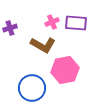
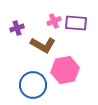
pink cross: moved 2 px right, 1 px up
purple cross: moved 7 px right
blue circle: moved 1 px right, 3 px up
